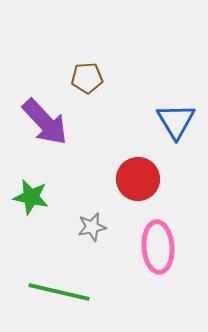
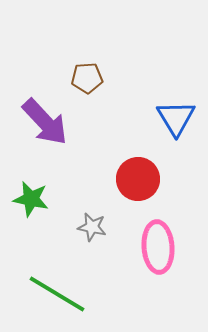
blue triangle: moved 3 px up
green star: moved 2 px down
gray star: rotated 24 degrees clockwise
green line: moved 2 px left, 2 px down; rotated 18 degrees clockwise
